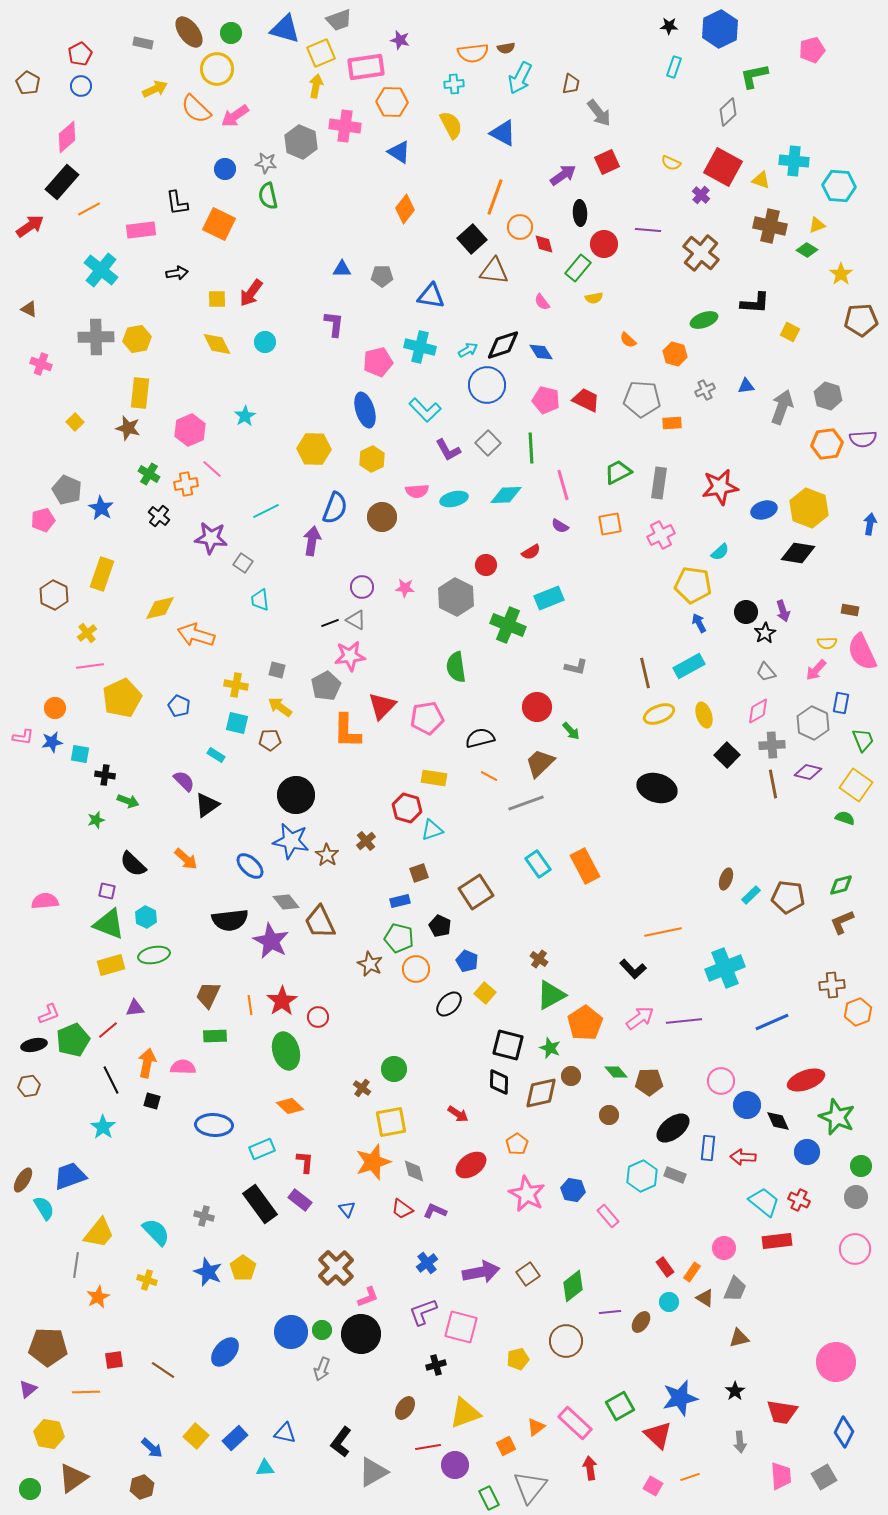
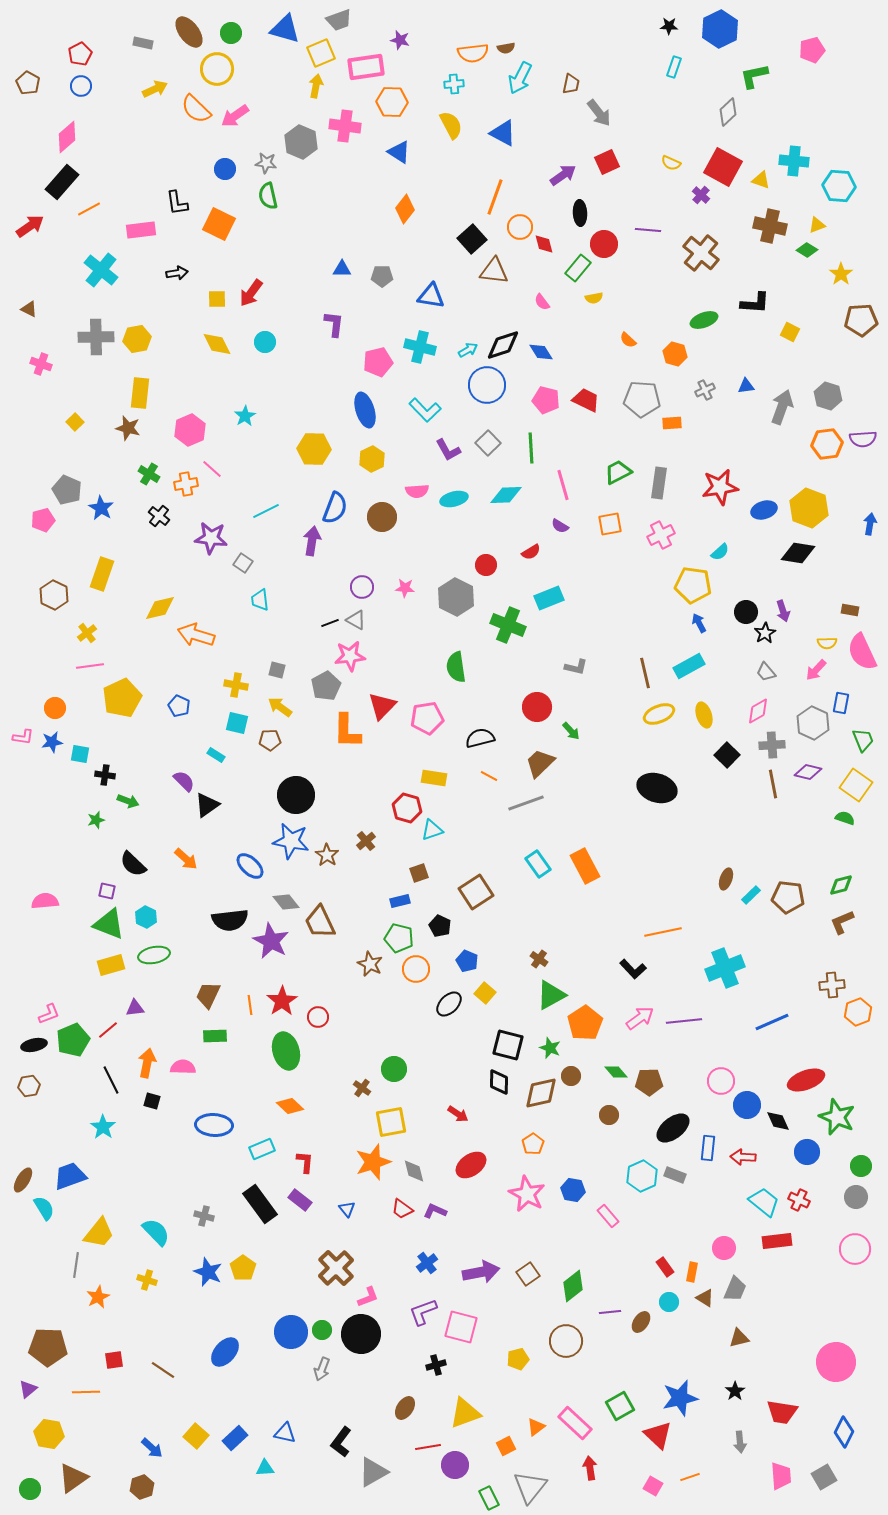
orange pentagon at (517, 1144): moved 16 px right
orange rectangle at (692, 1272): rotated 24 degrees counterclockwise
